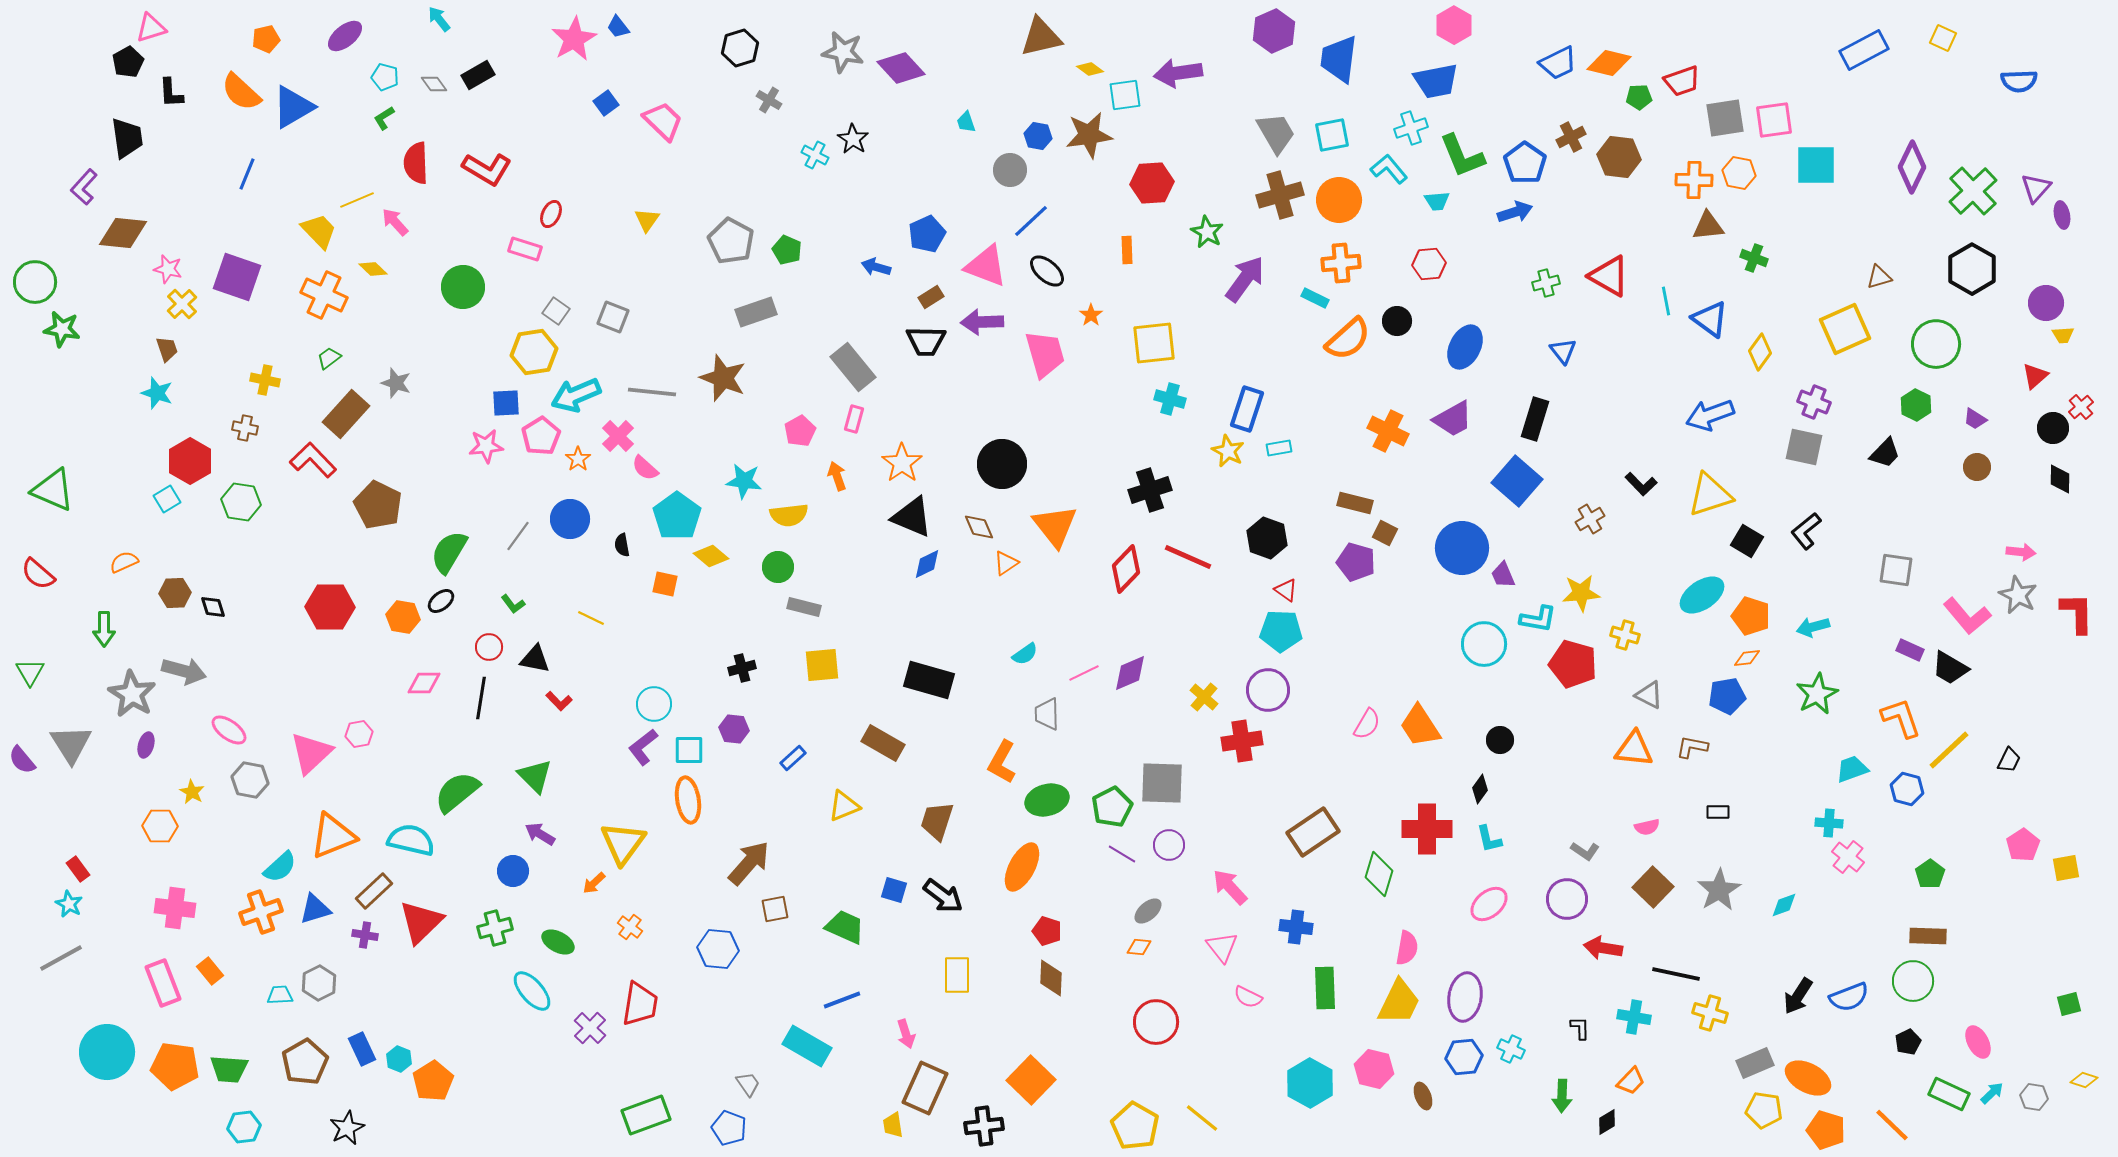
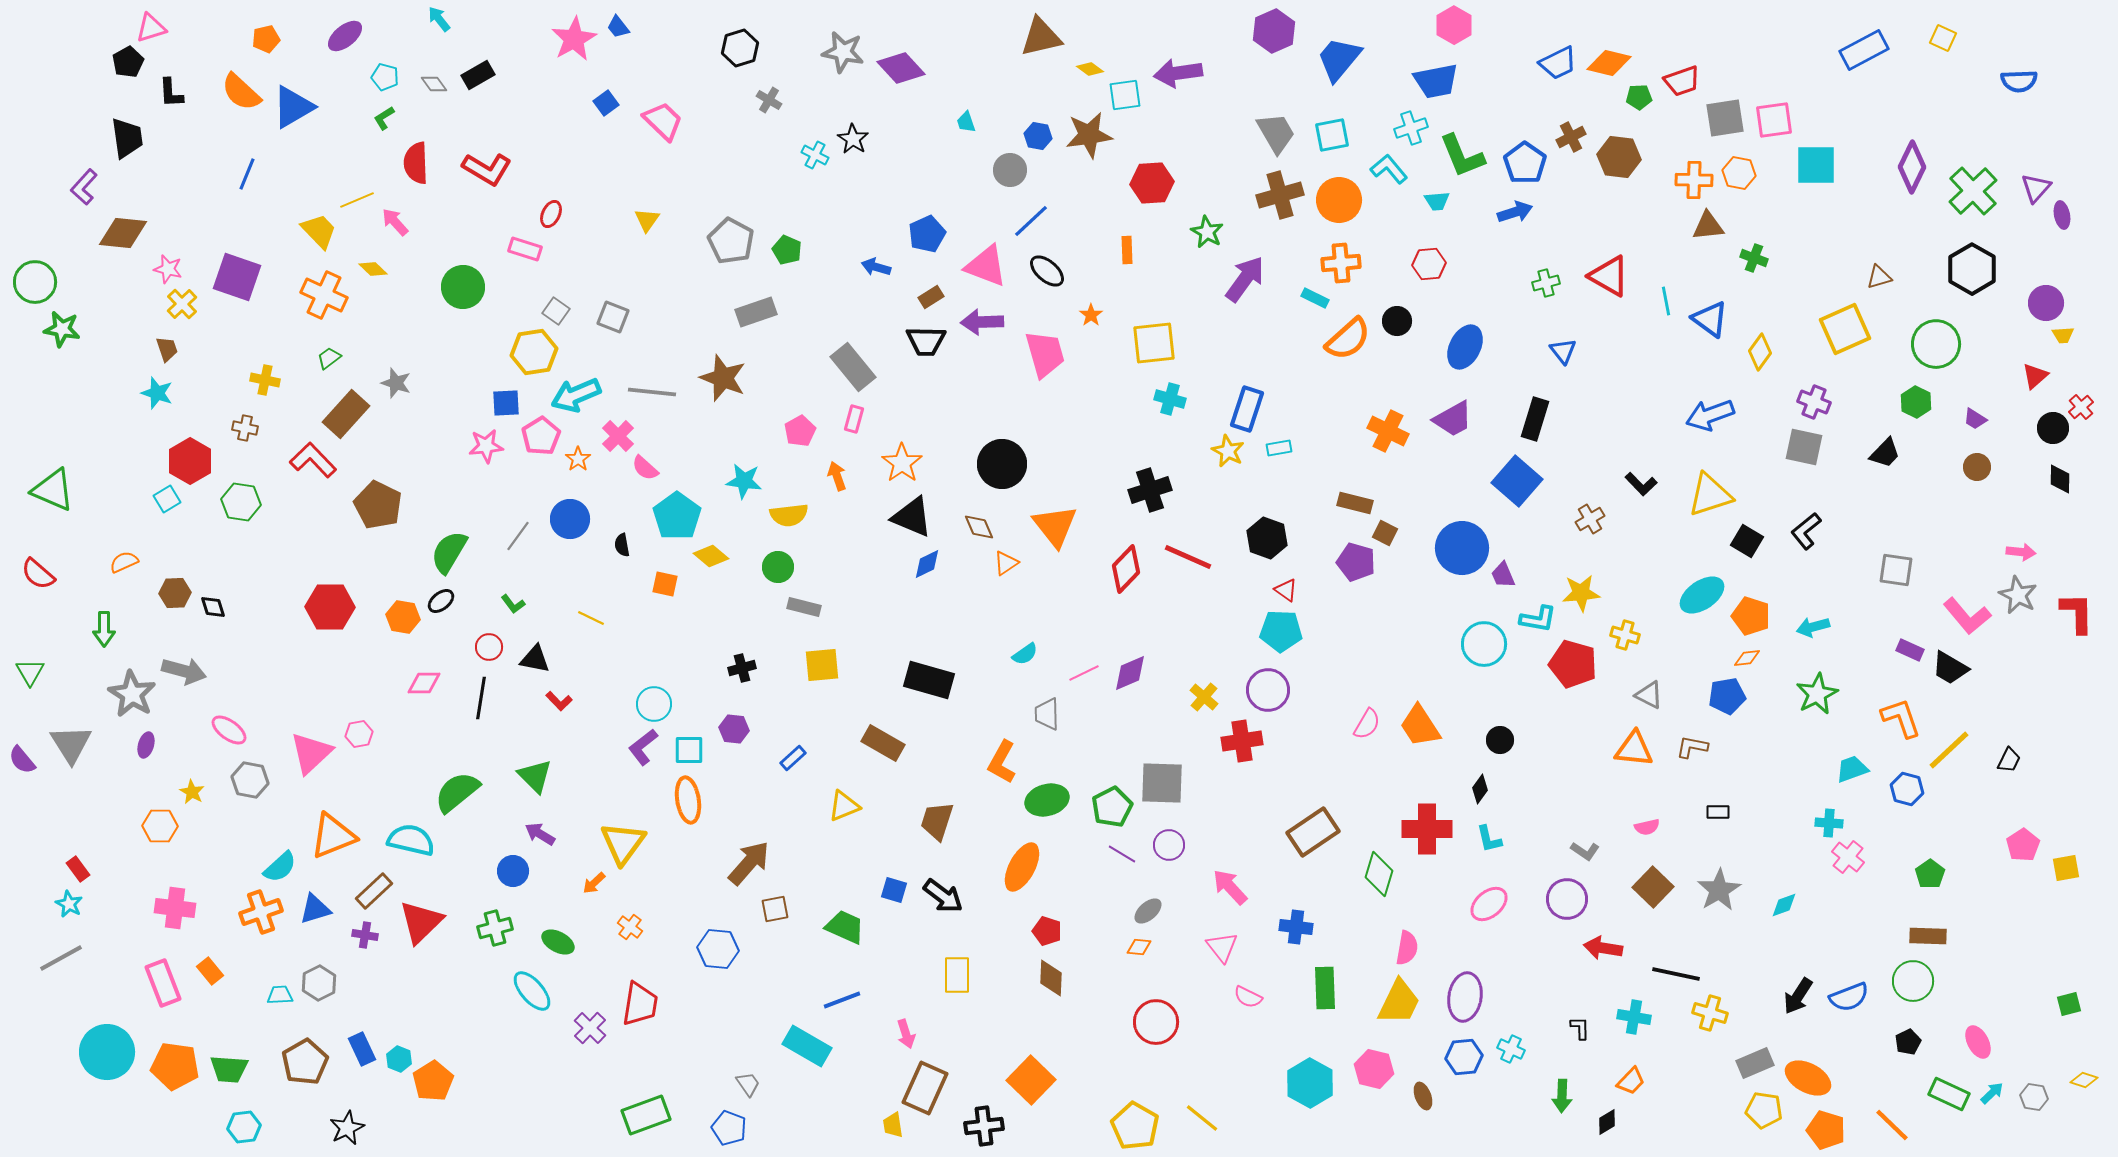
blue trapezoid at (1339, 59): rotated 33 degrees clockwise
green hexagon at (1916, 405): moved 3 px up
